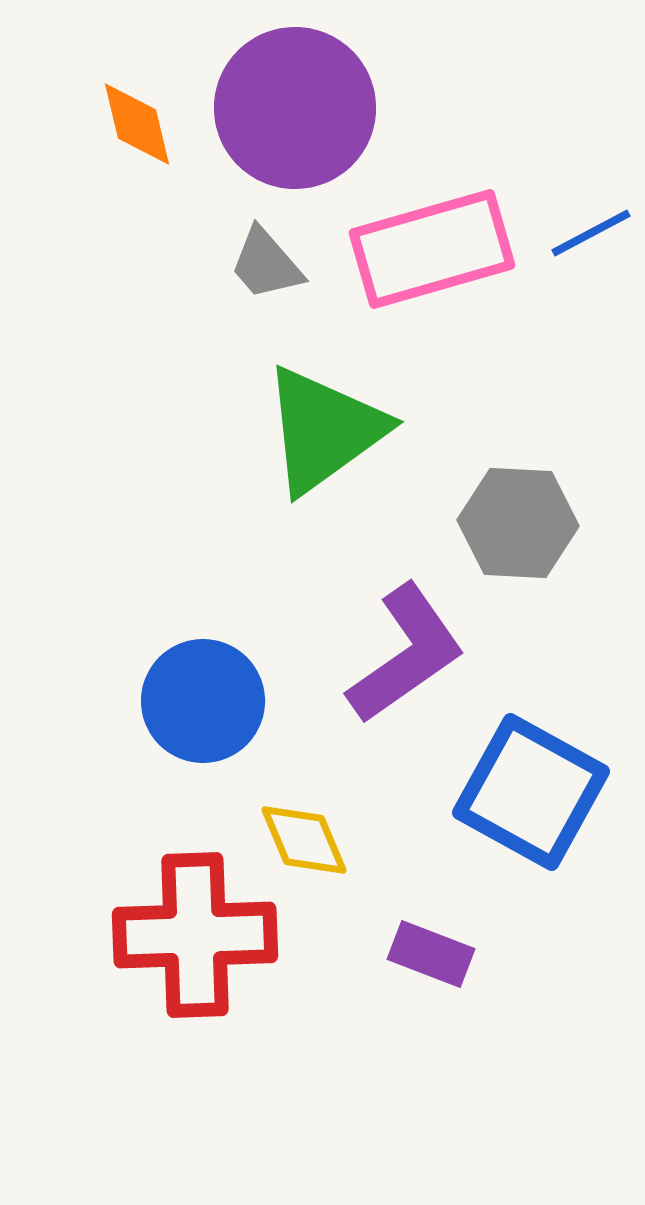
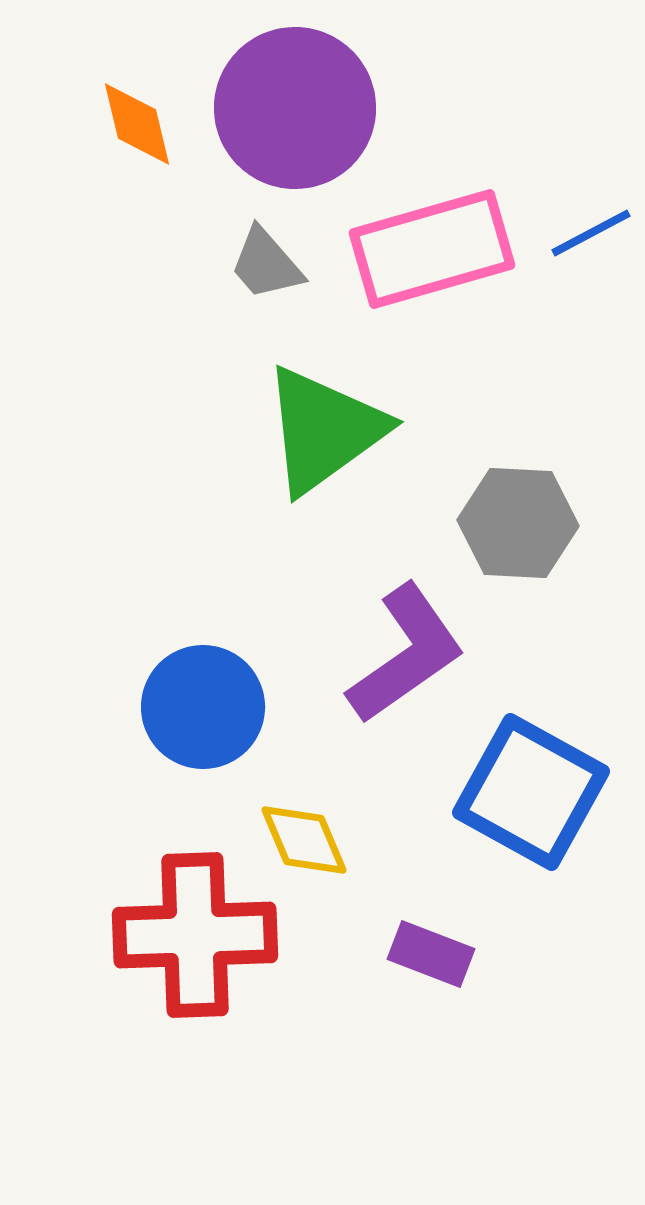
blue circle: moved 6 px down
